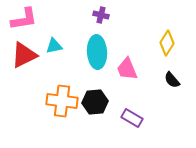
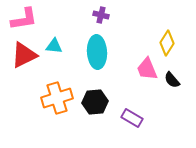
cyan triangle: rotated 18 degrees clockwise
pink trapezoid: moved 20 px right
orange cross: moved 5 px left, 3 px up; rotated 24 degrees counterclockwise
